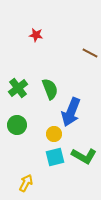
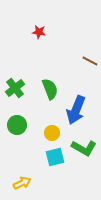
red star: moved 3 px right, 3 px up
brown line: moved 8 px down
green cross: moved 3 px left
blue arrow: moved 5 px right, 2 px up
yellow circle: moved 2 px left, 1 px up
green L-shape: moved 8 px up
yellow arrow: moved 4 px left; rotated 36 degrees clockwise
